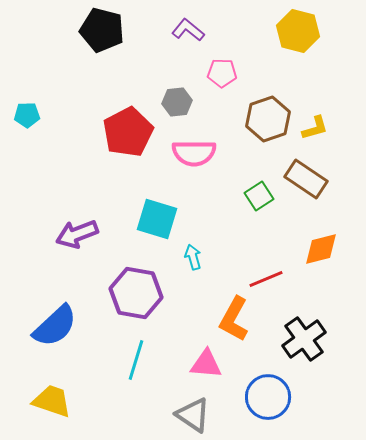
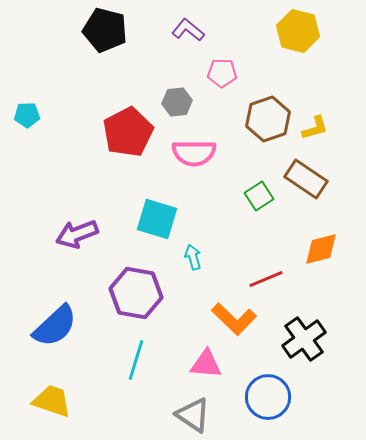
black pentagon: moved 3 px right
orange L-shape: rotated 75 degrees counterclockwise
